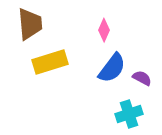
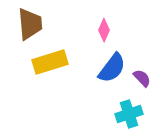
purple semicircle: rotated 18 degrees clockwise
